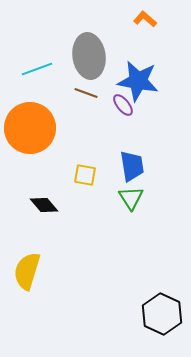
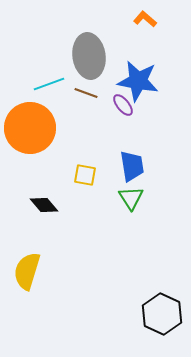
cyan line: moved 12 px right, 15 px down
